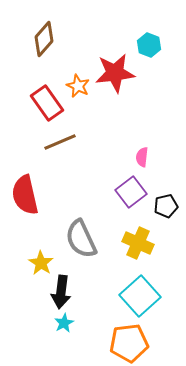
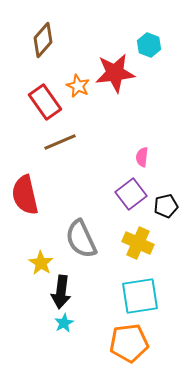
brown diamond: moved 1 px left, 1 px down
red rectangle: moved 2 px left, 1 px up
purple square: moved 2 px down
cyan square: rotated 33 degrees clockwise
